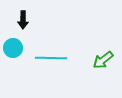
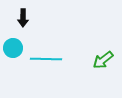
black arrow: moved 2 px up
cyan line: moved 5 px left, 1 px down
